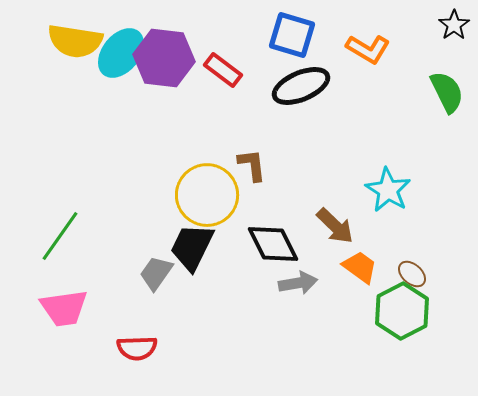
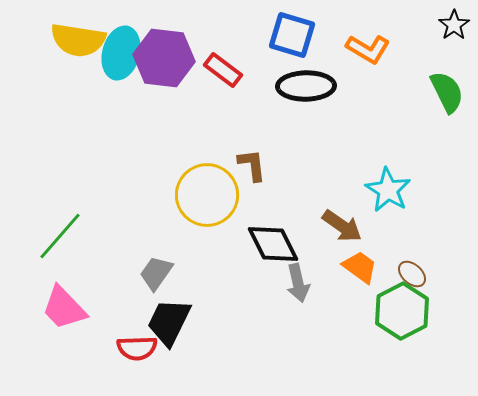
yellow semicircle: moved 3 px right, 1 px up
cyan ellipse: rotated 24 degrees counterclockwise
black ellipse: moved 5 px right; rotated 22 degrees clockwise
brown arrow: moved 7 px right; rotated 9 degrees counterclockwise
green line: rotated 6 degrees clockwise
black trapezoid: moved 23 px left, 75 px down
gray arrow: rotated 87 degrees clockwise
pink trapezoid: rotated 54 degrees clockwise
